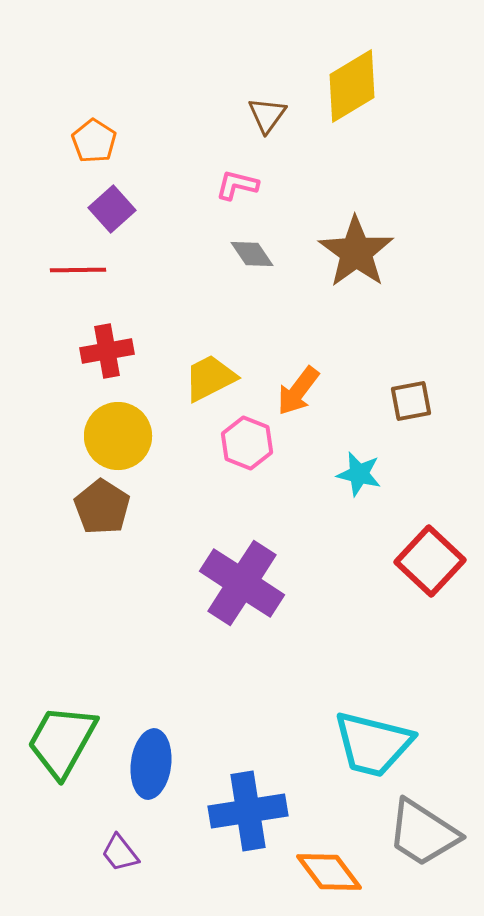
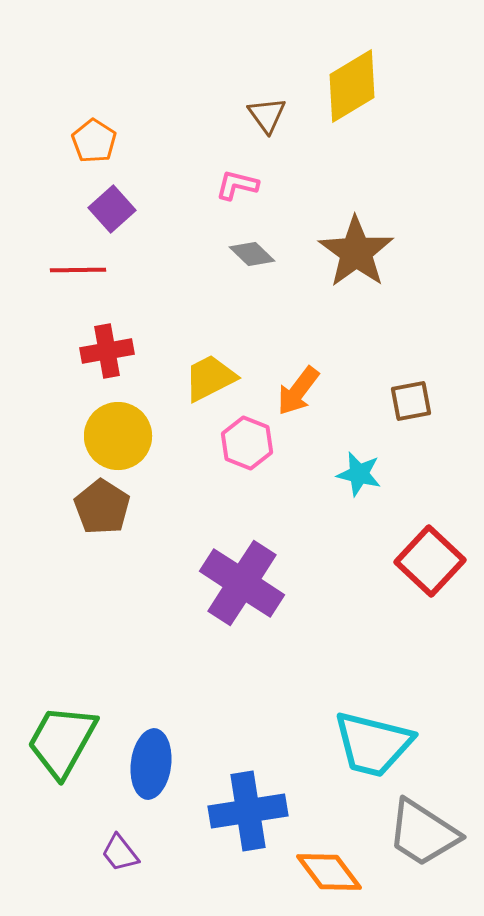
brown triangle: rotated 12 degrees counterclockwise
gray diamond: rotated 12 degrees counterclockwise
